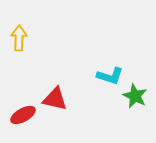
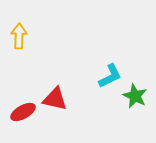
yellow arrow: moved 2 px up
cyan L-shape: rotated 44 degrees counterclockwise
red ellipse: moved 3 px up
